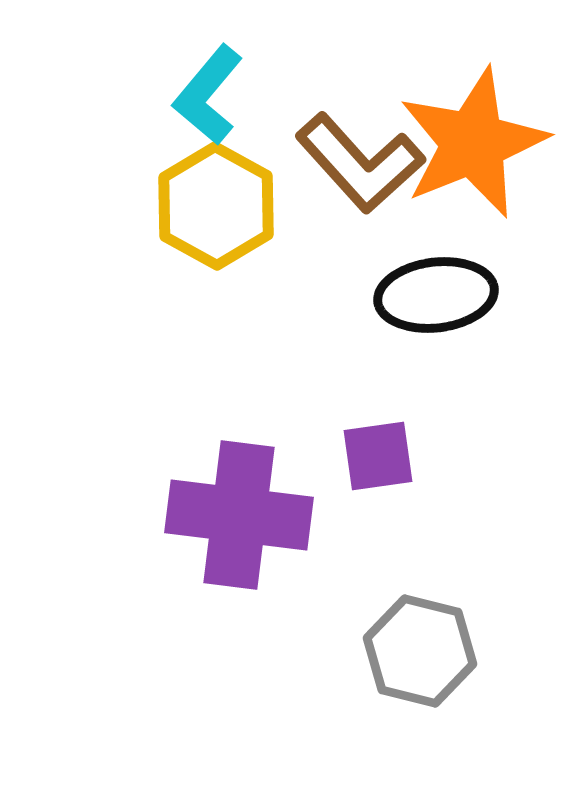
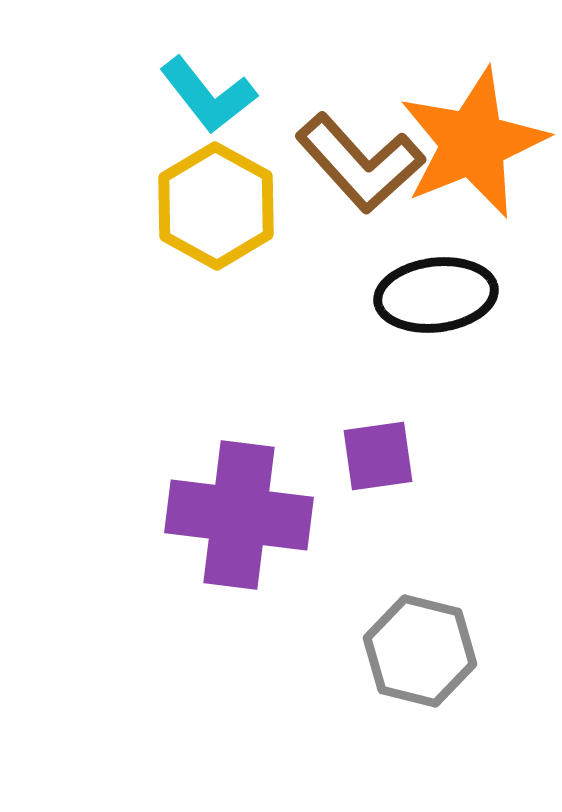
cyan L-shape: rotated 78 degrees counterclockwise
